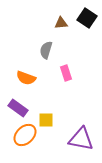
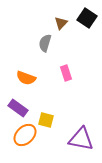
brown triangle: rotated 40 degrees counterclockwise
gray semicircle: moved 1 px left, 7 px up
yellow square: rotated 14 degrees clockwise
